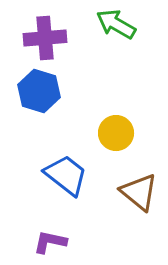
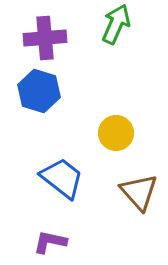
green arrow: rotated 84 degrees clockwise
blue trapezoid: moved 4 px left, 3 px down
brown triangle: rotated 9 degrees clockwise
